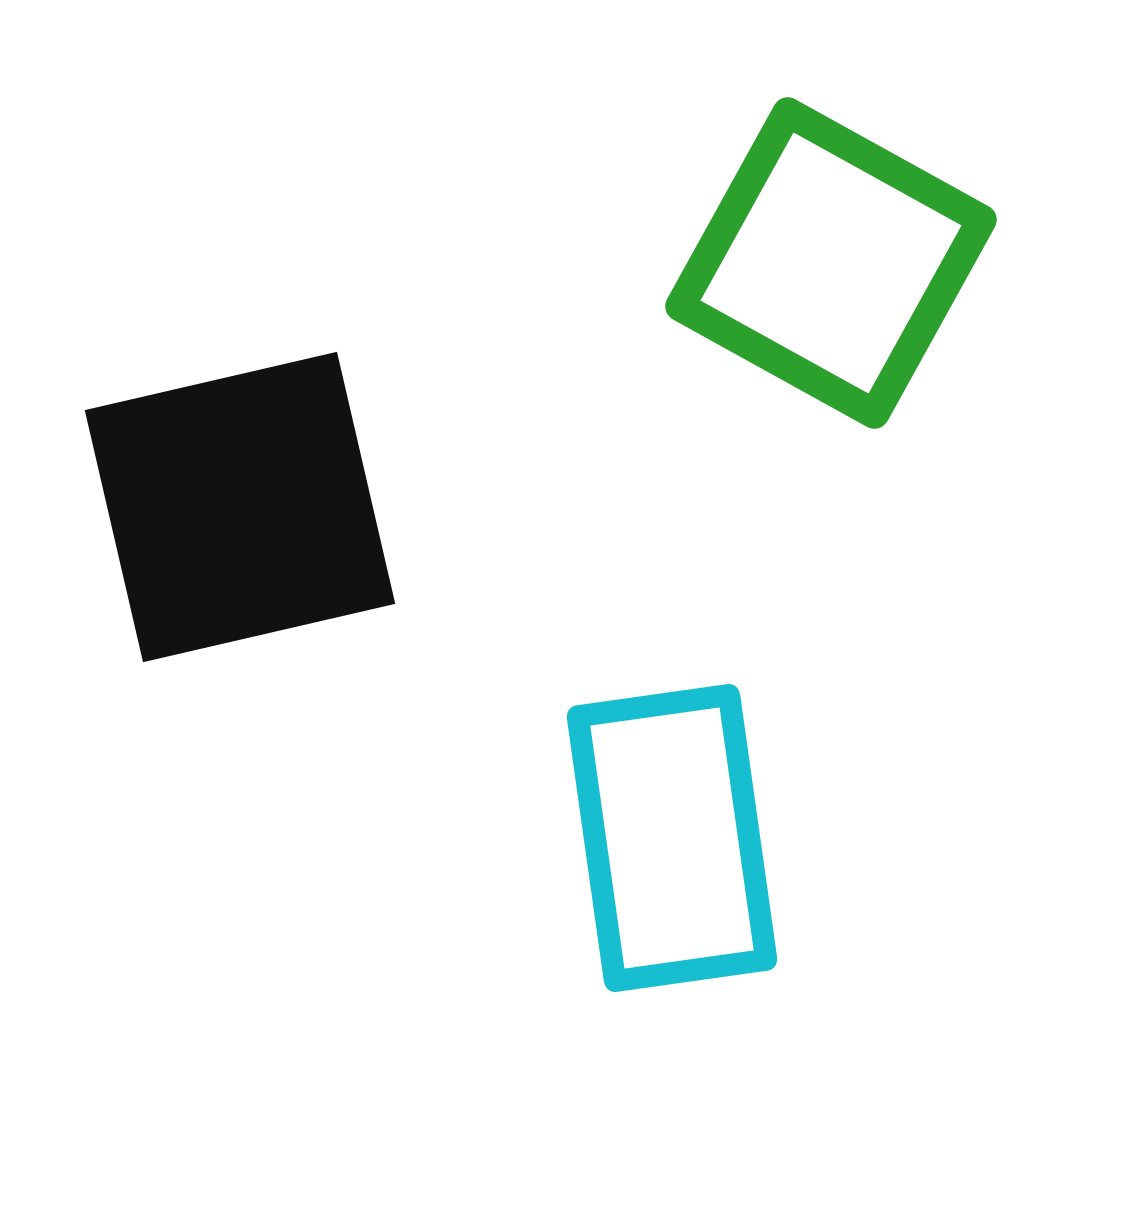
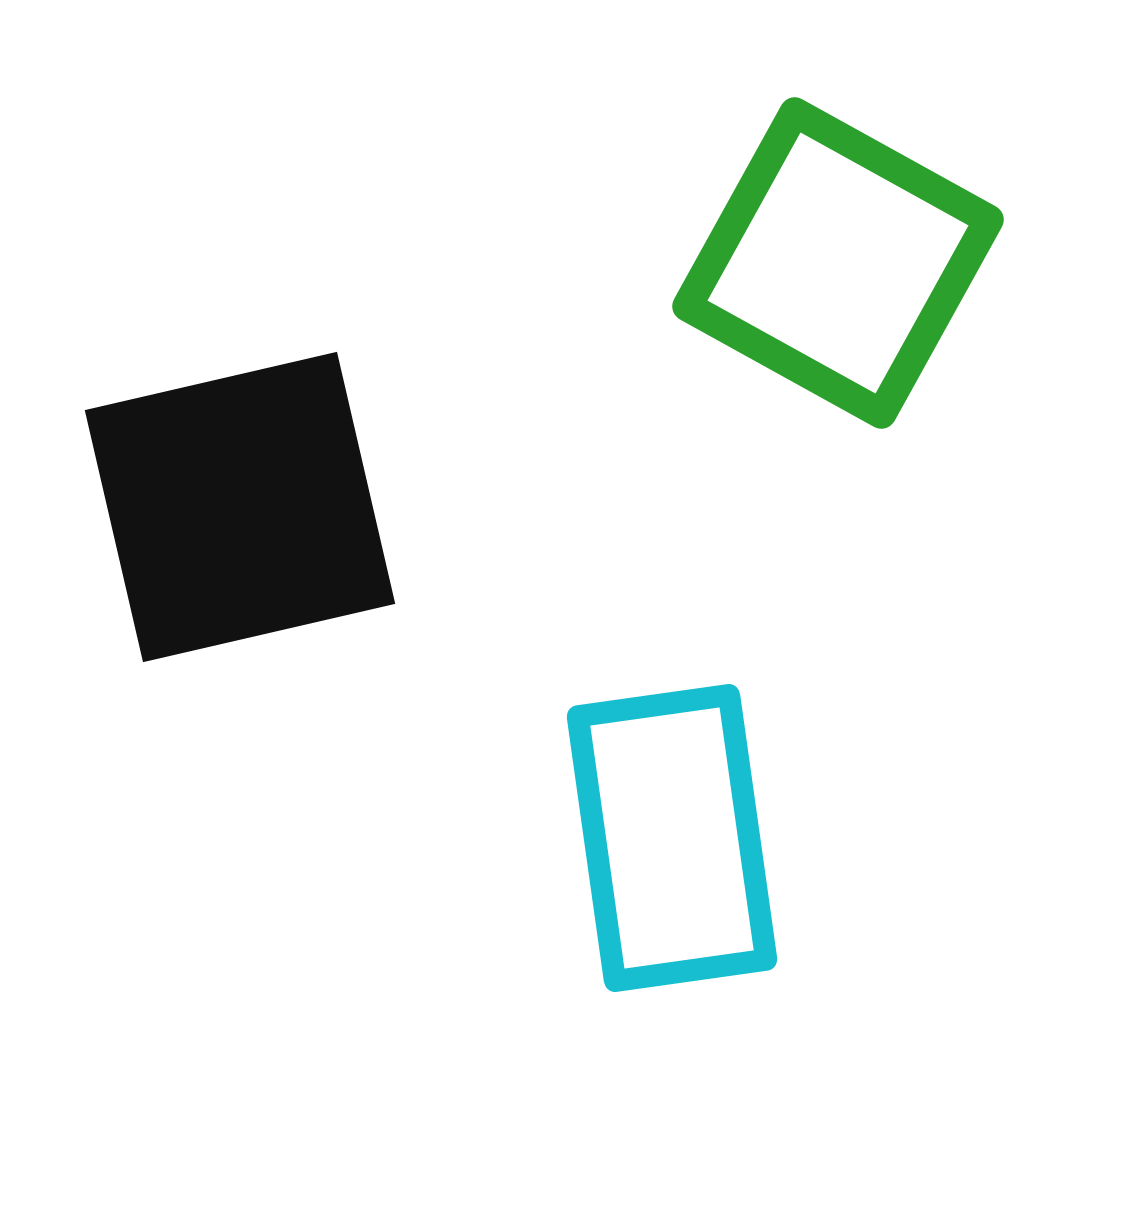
green square: moved 7 px right
